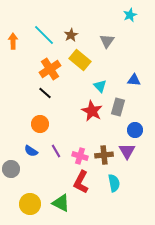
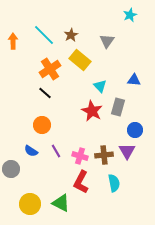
orange circle: moved 2 px right, 1 px down
